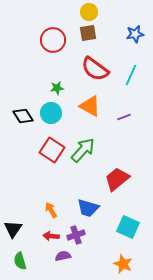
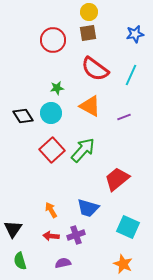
red square: rotated 15 degrees clockwise
purple semicircle: moved 7 px down
